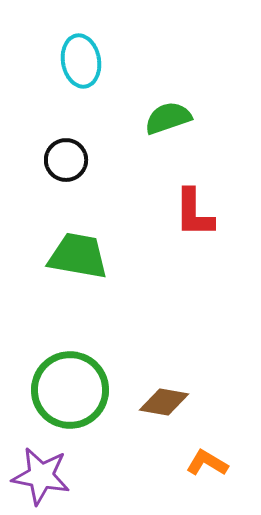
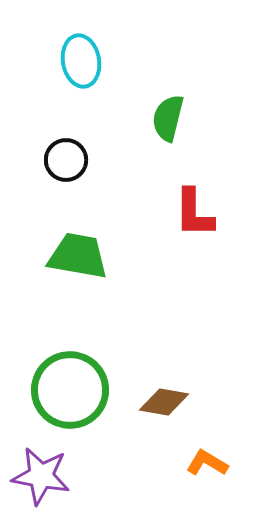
green semicircle: rotated 57 degrees counterclockwise
